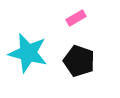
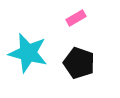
black pentagon: moved 2 px down
